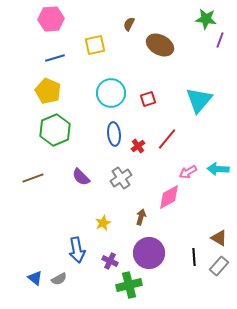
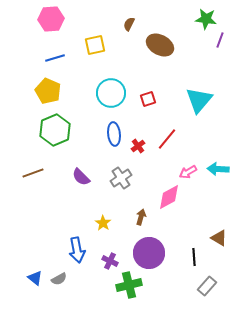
brown line: moved 5 px up
yellow star: rotated 14 degrees counterclockwise
gray rectangle: moved 12 px left, 20 px down
